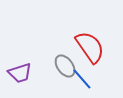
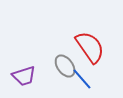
purple trapezoid: moved 4 px right, 3 px down
